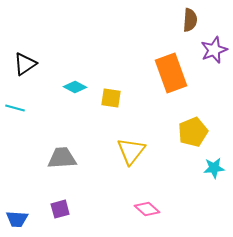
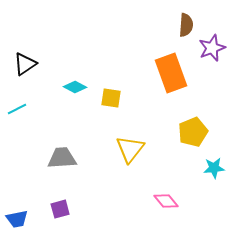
brown semicircle: moved 4 px left, 5 px down
purple star: moved 2 px left, 2 px up
cyan line: moved 2 px right, 1 px down; rotated 42 degrees counterclockwise
yellow triangle: moved 1 px left, 2 px up
pink diamond: moved 19 px right, 8 px up; rotated 10 degrees clockwise
blue trapezoid: rotated 15 degrees counterclockwise
